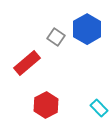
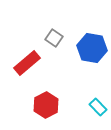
blue hexagon: moved 5 px right, 19 px down; rotated 20 degrees counterclockwise
gray square: moved 2 px left, 1 px down
cyan rectangle: moved 1 px left, 1 px up
